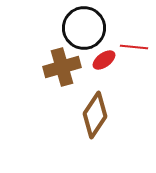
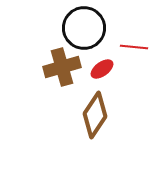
red ellipse: moved 2 px left, 9 px down
